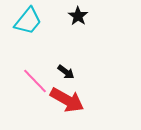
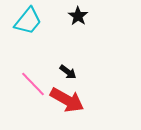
black arrow: moved 2 px right
pink line: moved 2 px left, 3 px down
